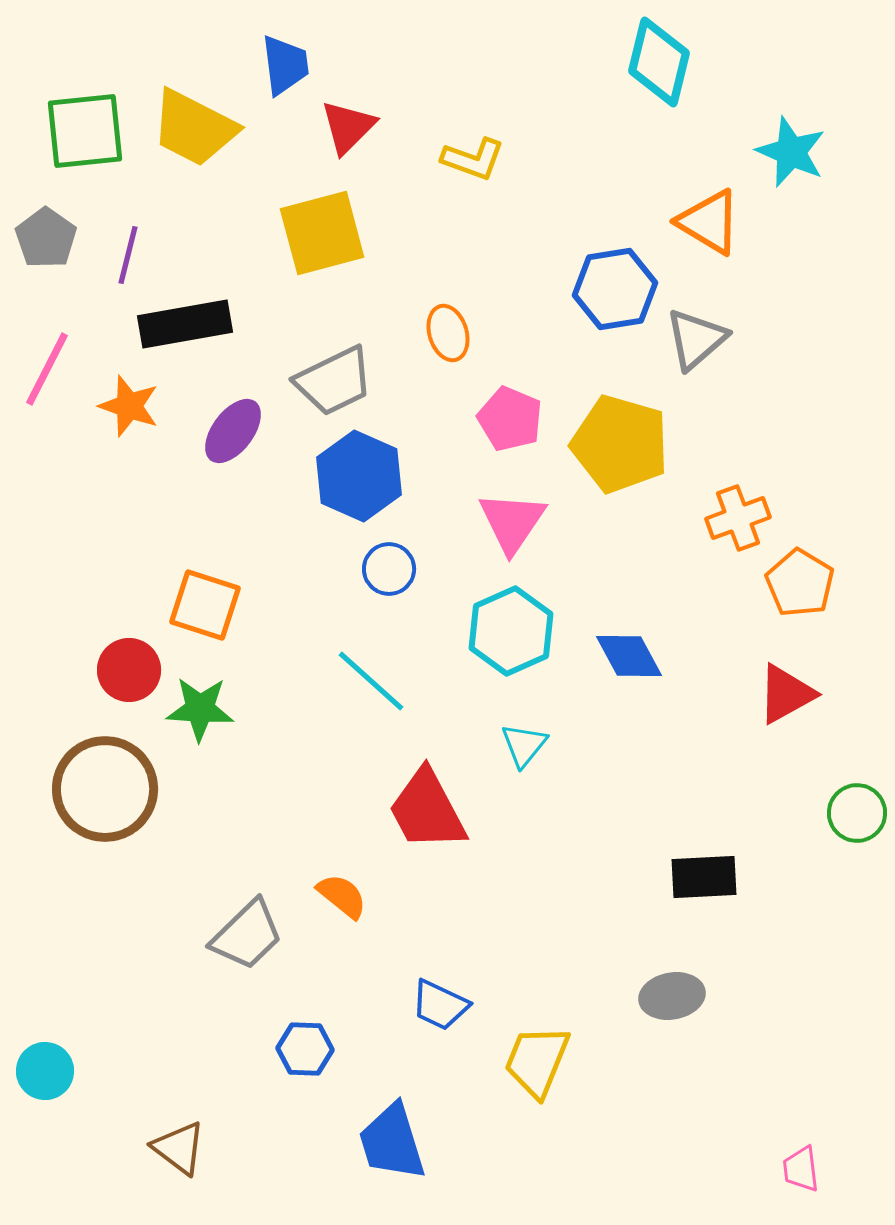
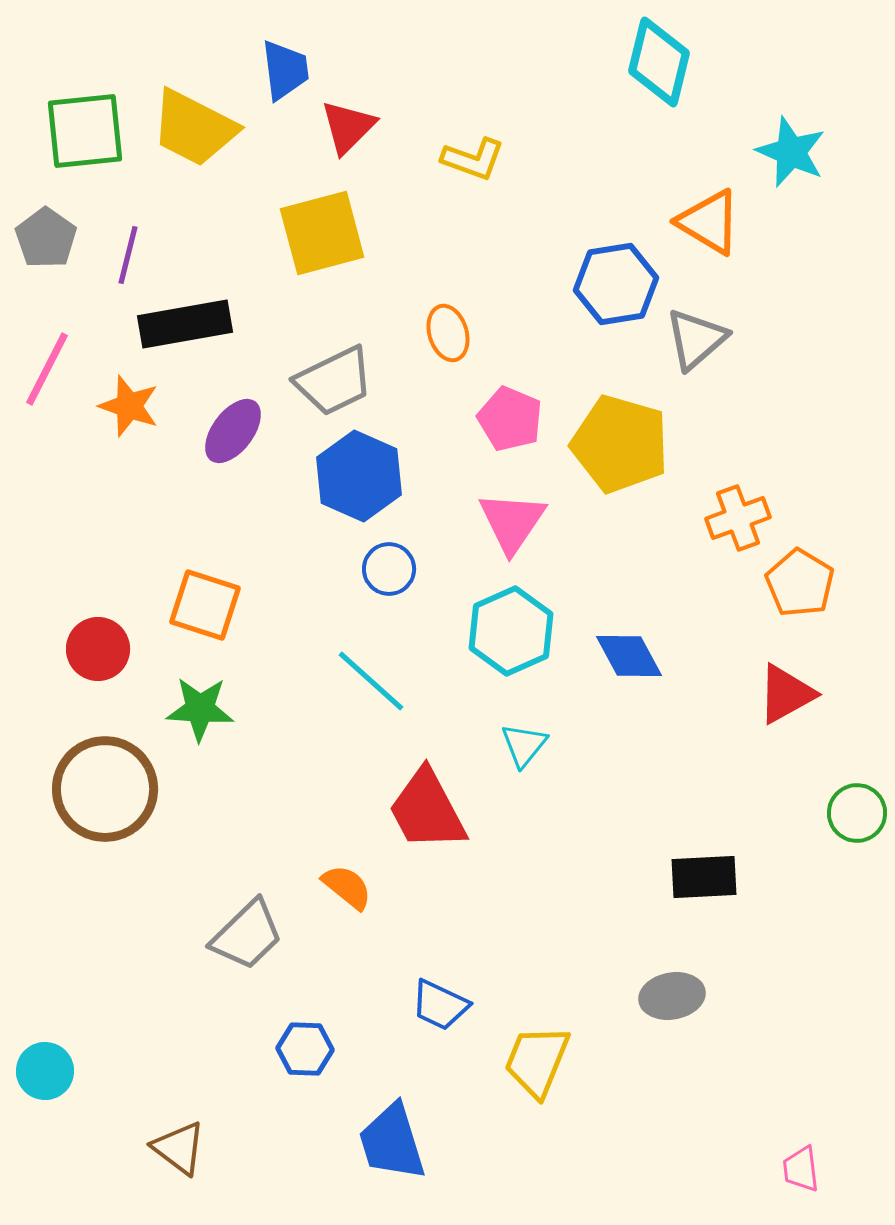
blue trapezoid at (285, 65): moved 5 px down
blue hexagon at (615, 289): moved 1 px right, 5 px up
red circle at (129, 670): moved 31 px left, 21 px up
orange semicircle at (342, 896): moved 5 px right, 9 px up
